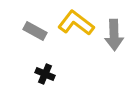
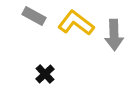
gray rectangle: moved 1 px left, 15 px up
black cross: rotated 24 degrees clockwise
